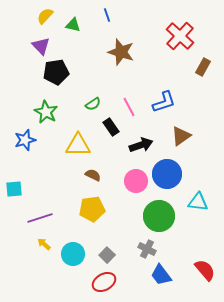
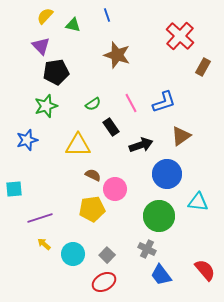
brown star: moved 4 px left, 3 px down
pink line: moved 2 px right, 4 px up
green star: moved 6 px up; rotated 25 degrees clockwise
blue star: moved 2 px right
pink circle: moved 21 px left, 8 px down
